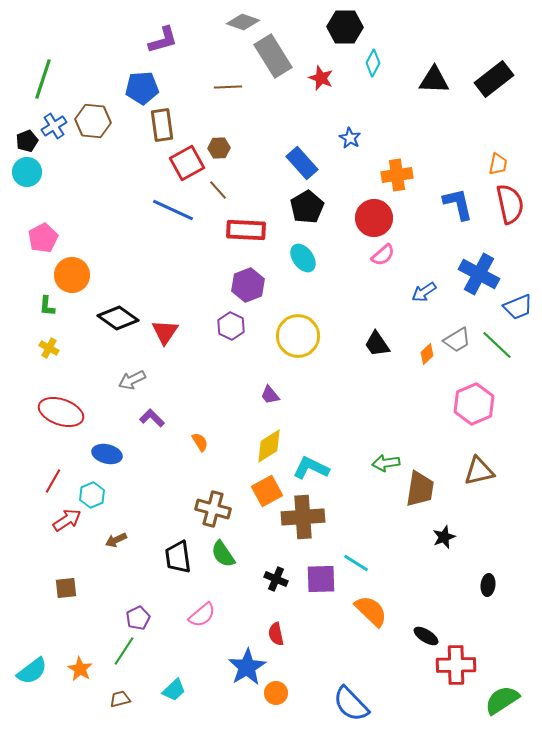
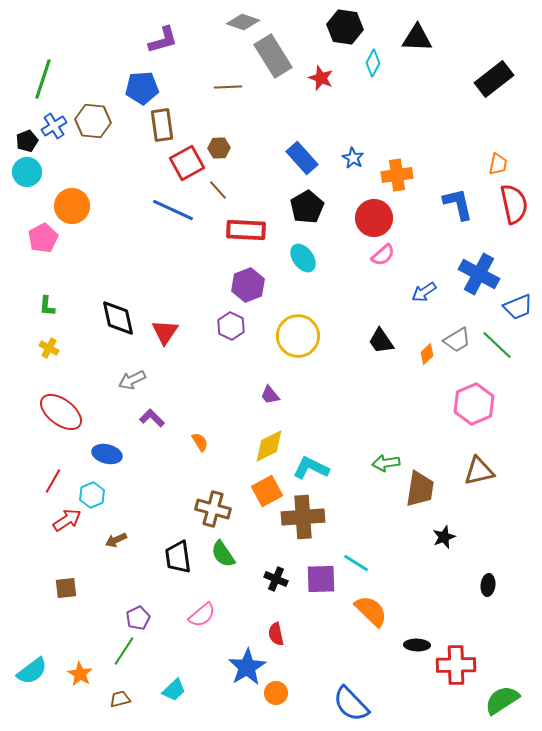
black hexagon at (345, 27): rotated 8 degrees clockwise
black triangle at (434, 80): moved 17 px left, 42 px up
blue star at (350, 138): moved 3 px right, 20 px down
blue rectangle at (302, 163): moved 5 px up
red semicircle at (510, 204): moved 4 px right
orange circle at (72, 275): moved 69 px up
black diamond at (118, 318): rotated 42 degrees clockwise
black trapezoid at (377, 344): moved 4 px right, 3 px up
red ellipse at (61, 412): rotated 18 degrees clockwise
yellow diamond at (269, 446): rotated 6 degrees clockwise
black ellipse at (426, 636): moved 9 px left, 9 px down; rotated 30 degrees counterclockwise
orange star at (80, 669): moved 5 px down
